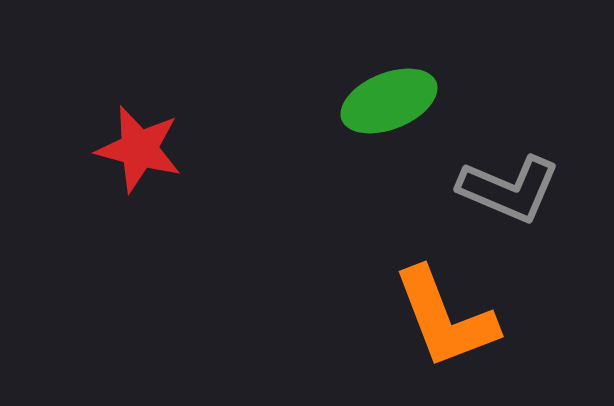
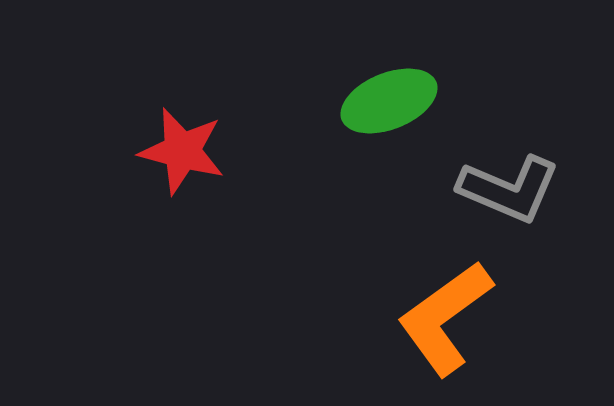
red star: moved 43 px right, 2 px down
orange L-shape: rotated 75 degrees clockwise
